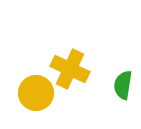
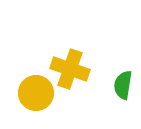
yellow cross: rotated 6 degrees counterclockwise
